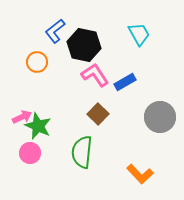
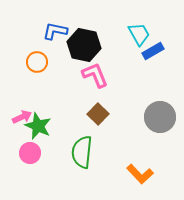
blue L-shape: rotated 50 degrees clockwise
pink L-shape: rotated 12 degrees clockwise
blue rectangle: moved 28 px right, 31 px up
